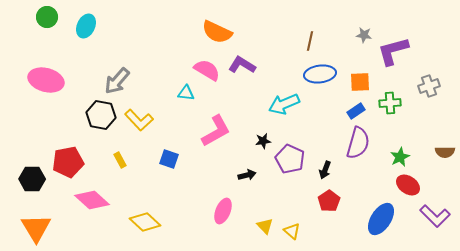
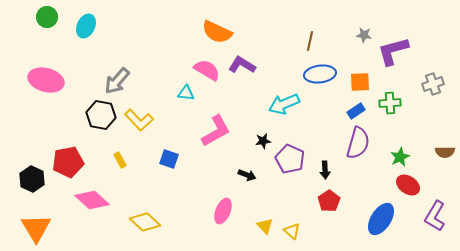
gray cross at (429, 86): moved 4 px right, 2 px up
black arrow at (325, 170): rotated 24 degrees counterclockwise
black arrow at (247, 175): rotated 36 degrees clockwise
black hexagon at (32, 179): rotated 25 degrees clockwise
purple L-shape at (435, 216): rotated 76 degrees clockwise
